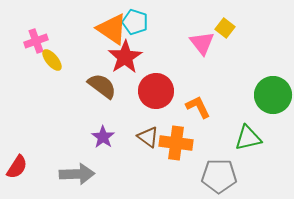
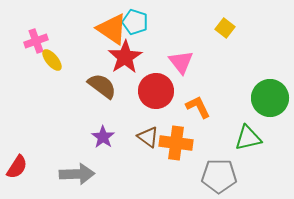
pink triangle: moved 21 px left, 19 px down
green circle: moved 3 px left, 3 px down
